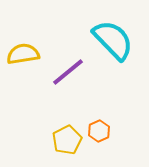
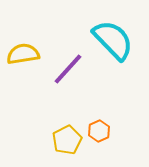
purple line: moved 3 px up; rotated 9 degrees counterclockwise
